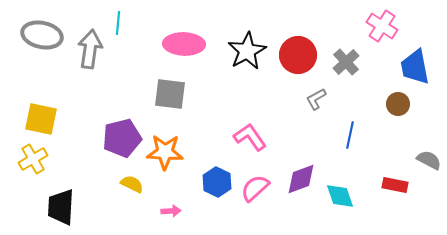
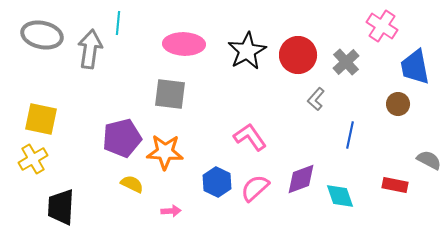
gray L-shape: rotated 20 degrees counterclockwise
